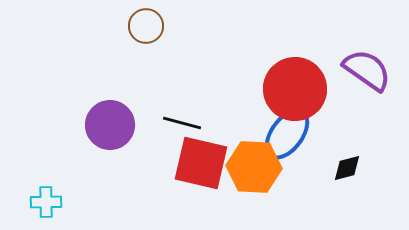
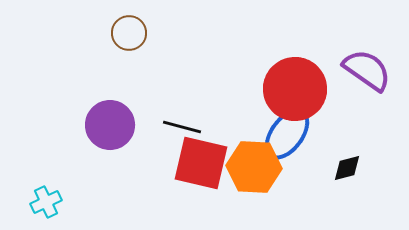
brown circle: moved 17 px left, 7 px down
black line: moved 4 px down
cyan cross: rotated 24 degrees counterclockwise
